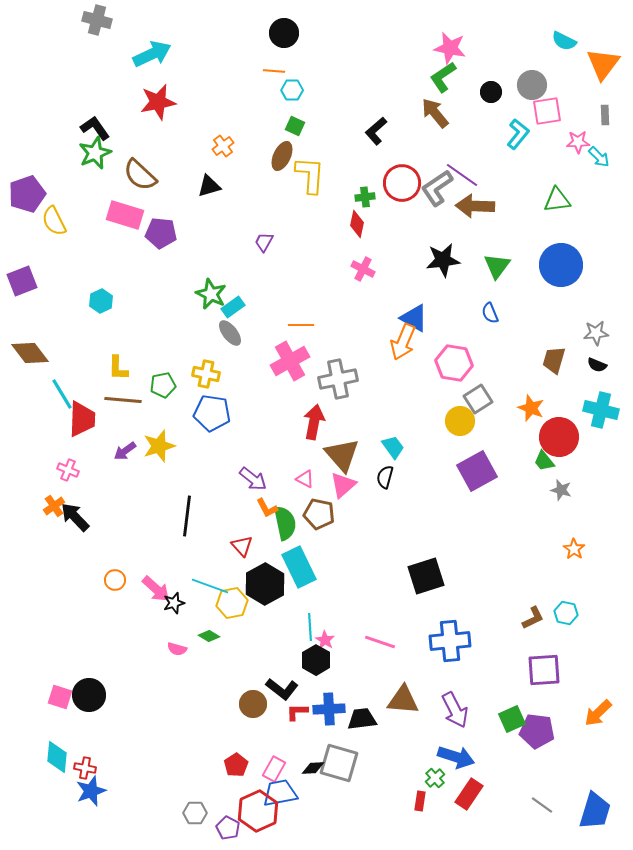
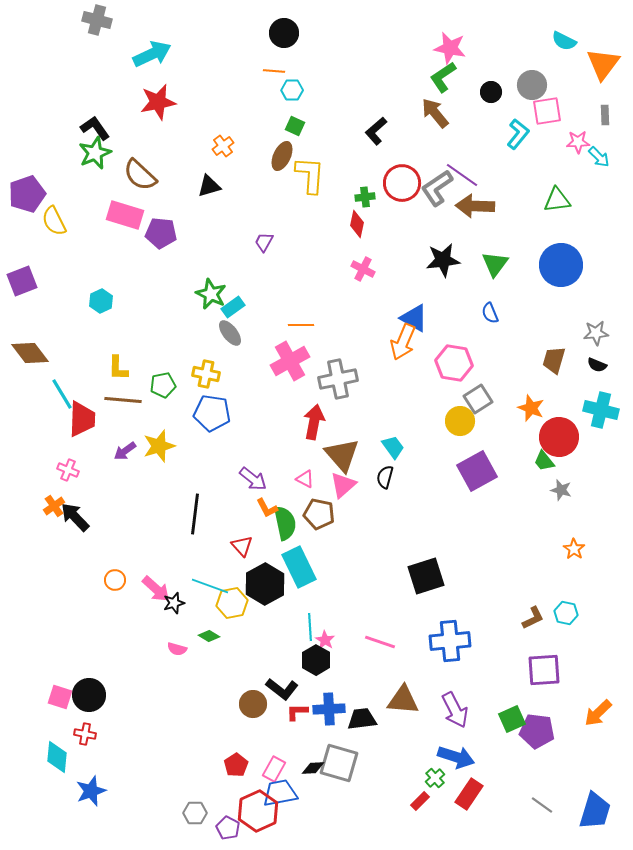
green triangle at (497, 266): moved 2 px left, 2 px up
black line at (187, 516): moved 8 px right, 2 px up
red cross at (85, 768): moved 34 px up
red rectangle at (420, 801): rotated 36 degrees clockwise
